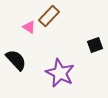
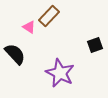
black semicircle: moved 1 px left, 6 px up
